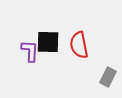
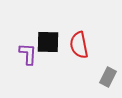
purple L-shape: moved 2 px left, 3 px down
